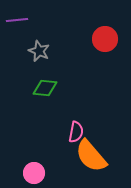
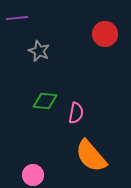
purple line: moved 2 px up
red circle: moved 5 px up
green diamond: moved 13 px down
pink semicircle: moved 19 px up
pink circle: moved 1 px left, 2 px down
